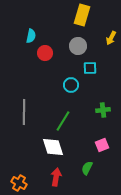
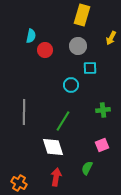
red circle: moved 3 px up
